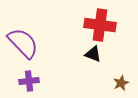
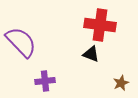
purple semicircle: moved 2 px left, 1 px up
black triangle: moved 2 px left
purple cross: moved 16 px right
